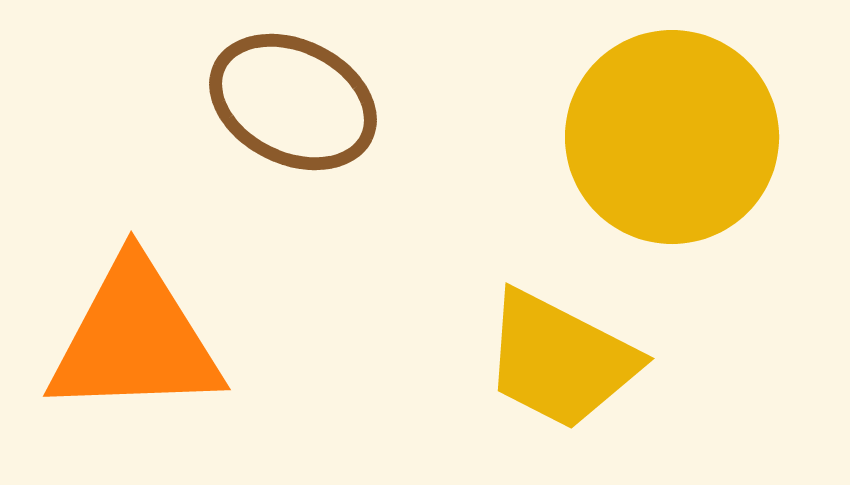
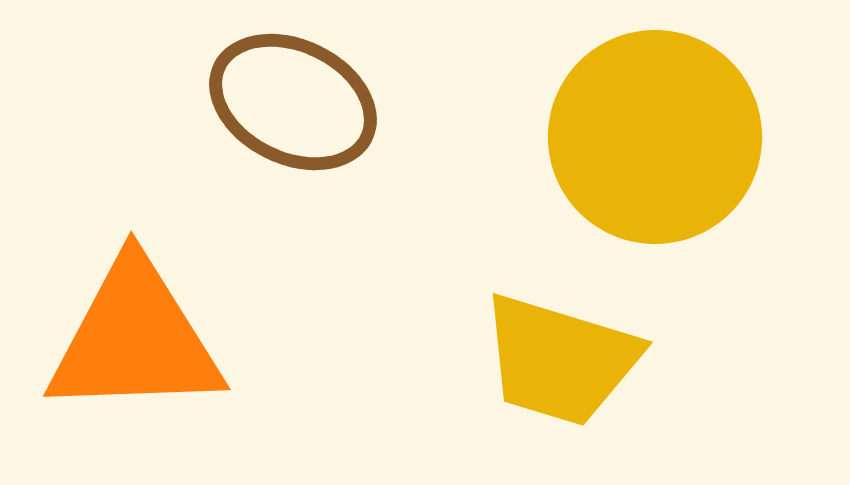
yellow circle: moved 17 px left
yellow trapezoid: rotated 10 degrees counterclockwise
